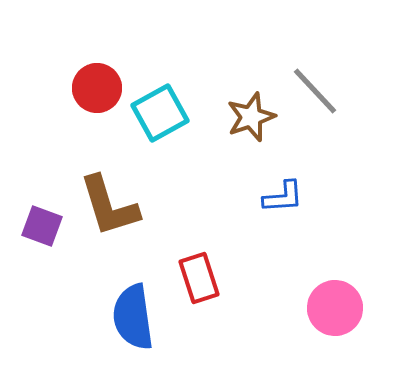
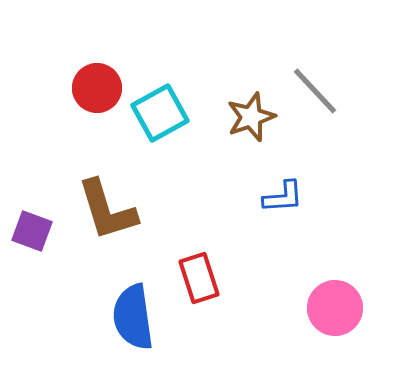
brown L-shape: moved 2 px left, 4 px down
purple square: moved 10 px left, 5 px down
